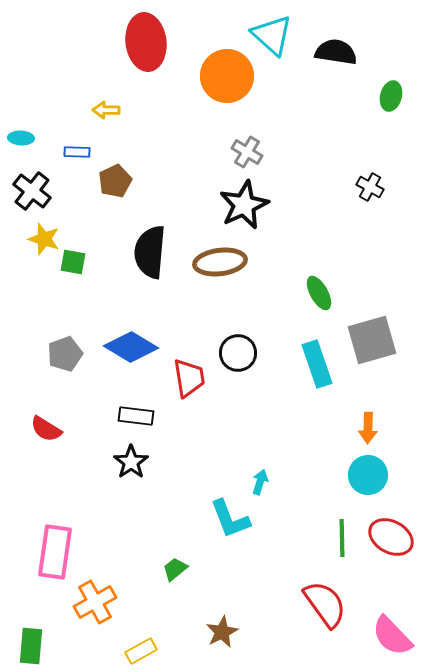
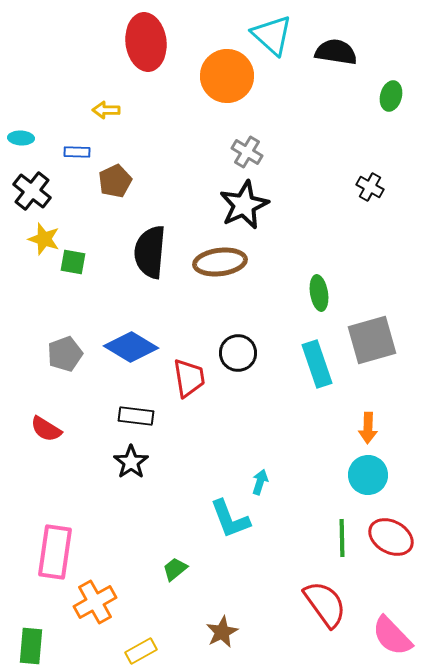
green ellipse at (319, 293): rotated 20 degrees clockwise
